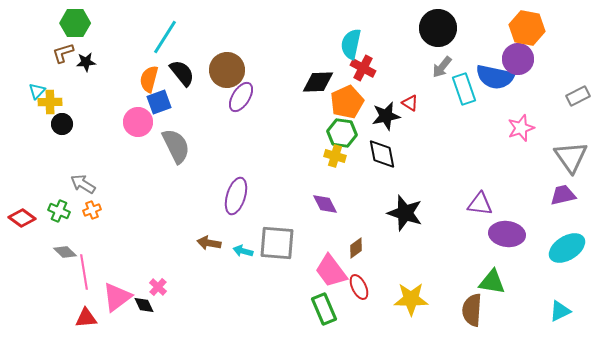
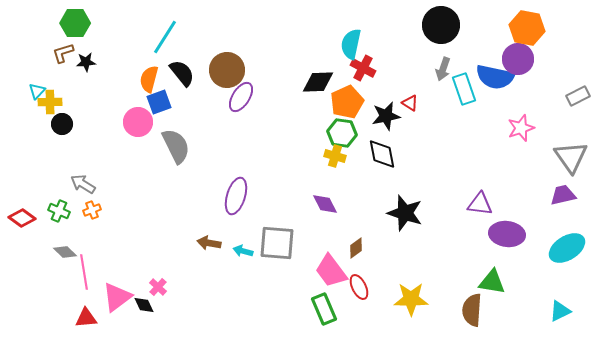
black circle at (438, 28): moved 3 px right, 3 px up
gray arrow at (442, 67): moved 1 px right, 2 px down; rotated 20 degrees counterclockwise
